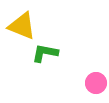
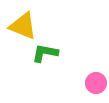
yellow triangle: moved 1 px right
